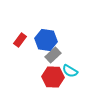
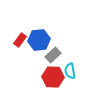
blue hexagon: moved 7 px left; rotated 15 degrees counterclockwise
cyan semicircle: rotated 49 degrees clockwise
